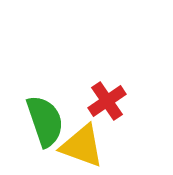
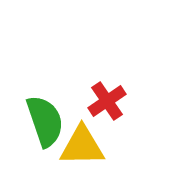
yellow triangle: rotated 21 degrees counterclockwise
